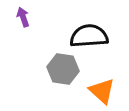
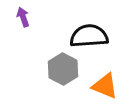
gray hexagon: rotated 20 degrees clockwise
orange triangle: moved 3 px right, 5 px up; rotated 20 degrees counterclockwise
